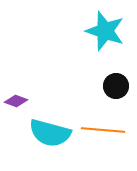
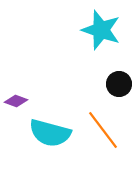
cyan star: moved 4 px left, 1 px up
black circle: moved 3 px right, 2 px up
orange line: rotated 48 degrees clockwise
